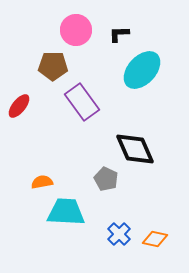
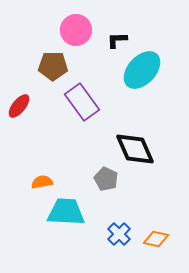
black L-shape: moved 2 px left, 6 px down
orange diamond: moved 1 px right
